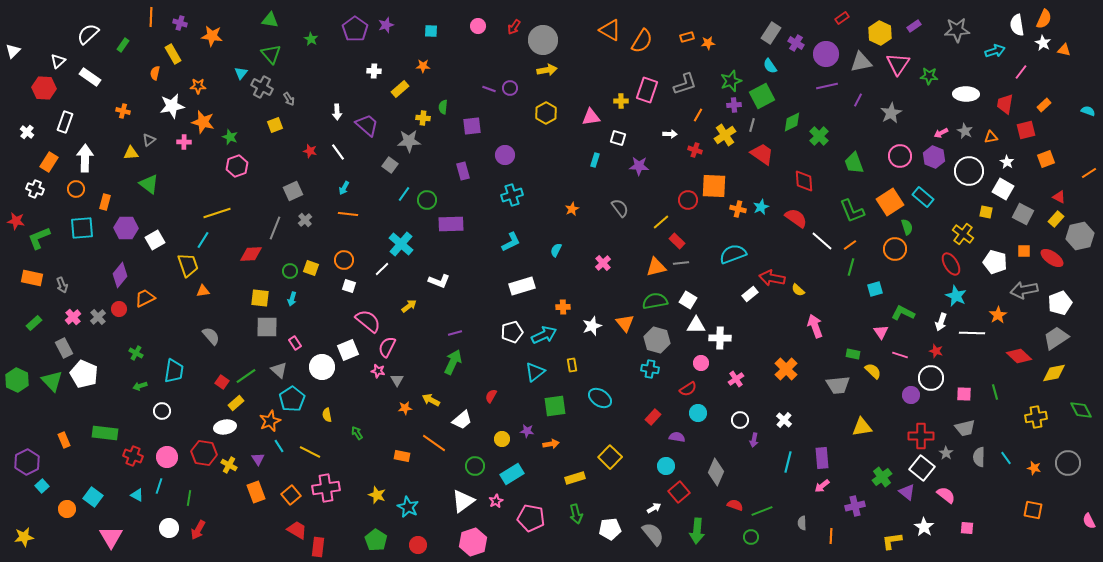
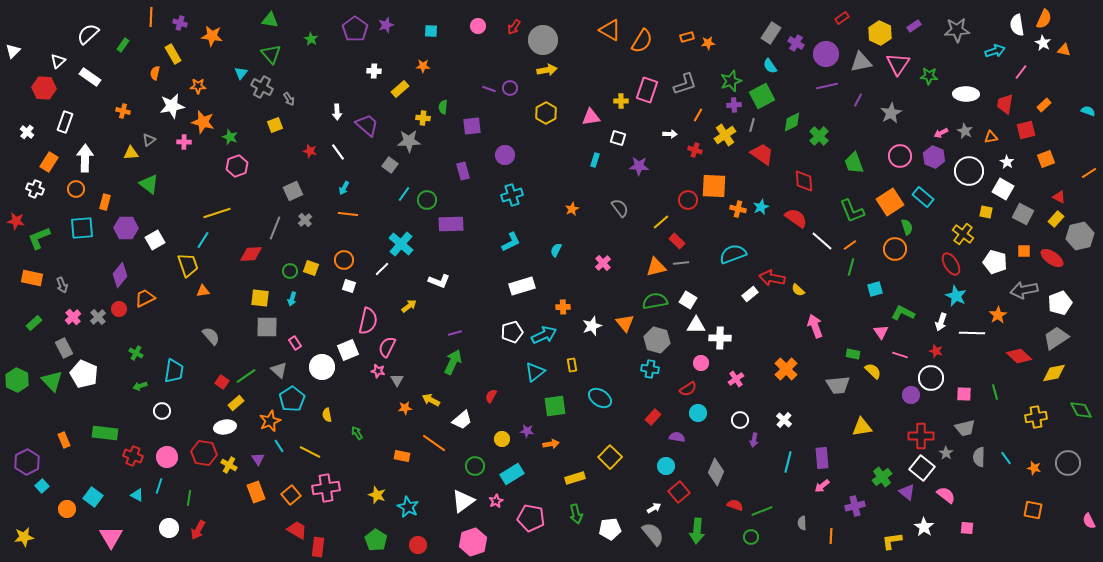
pink semicircle at (368, 321): rotated 64 degrees clockwise
